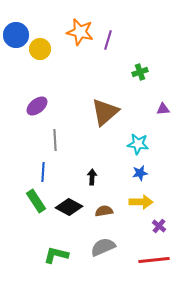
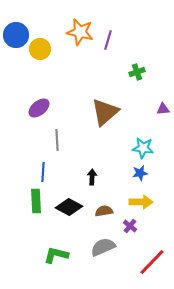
green cross: moved 3 px left
purple ellipse: moved 2 px right, 2 px down
gray line: moved 2 px right
cyan star: moved 5 px right, 4 px down
green rectangle: rotated 30 degrees clockwise
purple cross: moved 29 px left
red line: moved 2 px left, 2 px down; rotated 40 degrees counterclockwise
